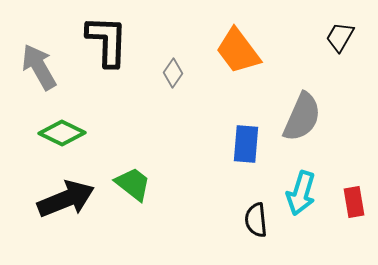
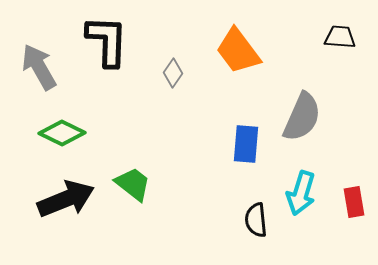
black trapezoid: rotated 64 degrees clockwise
